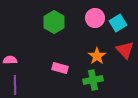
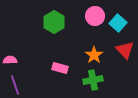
pink circle: moved 2 px up
cyan square: rotated 18 degrees counterclockwise
orange star: moved 3 px left, 1 px up
purple line: rotated 18 degrees counterclockwise
